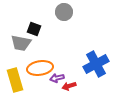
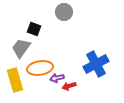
gray trapezoid: moved 5 px down; rotated 115 degrees clockwise
